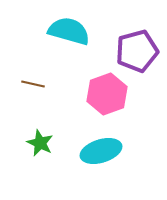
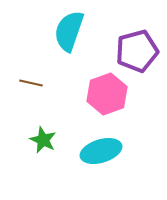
cyan semicircle: rotated 87 degrees counterclockwise
brown line: moved 2 px left, 1 px up
green star: moved 3 px right, 3 px up
